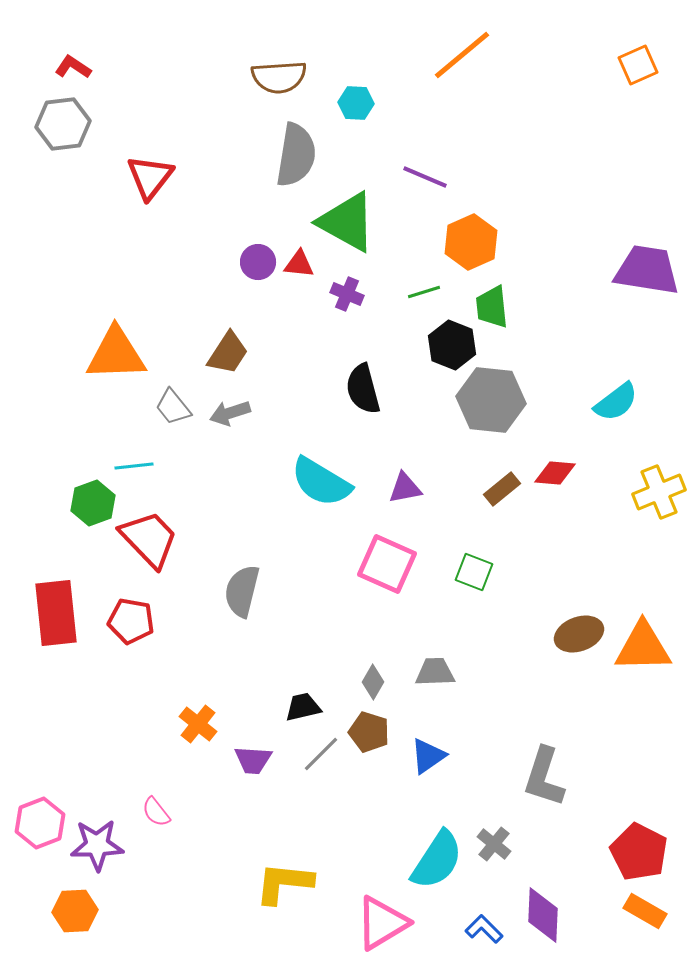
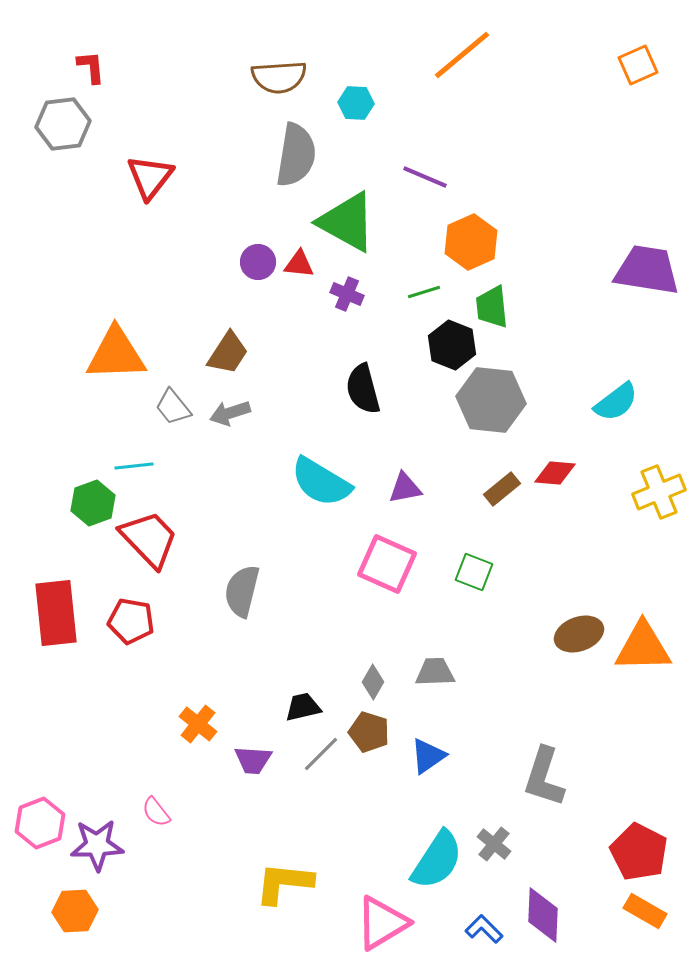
red L-shape at (73, 67): moved 18 px right; rotated 51 degrees clockwise
